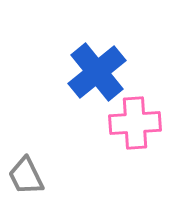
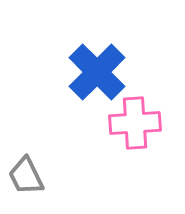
blue cross: rotated 6 degrees counterclockwise
